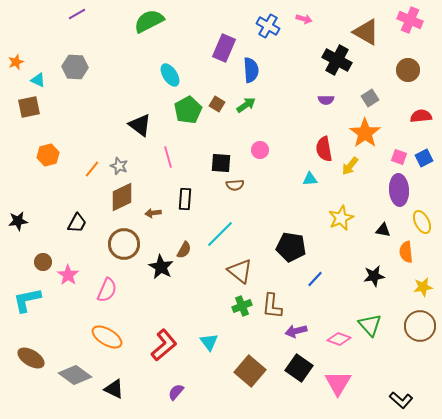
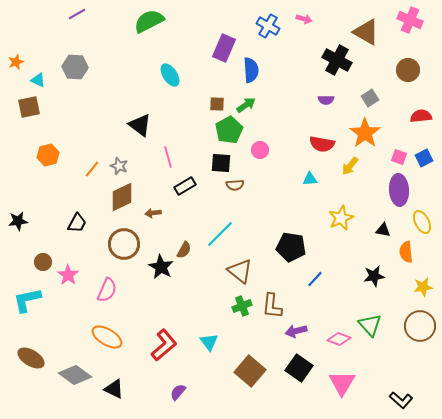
brown square at (217, 104): rotated 28 degrees counterclockwise
green pentagon at (188, 110): moved 41 px right, 20 px down
red semicircle at (324, 149): moved 2 px left, 5 px up; rotated 70 degrees counterclockwise
black rectangle at (185, 199): moved 13 px up; rotated 55 degrees clockwise
pink triangle at (338, 383): moved 4 px right
purple semicircle at (176, 392): moved 2 px right
